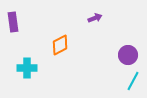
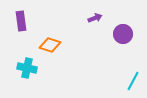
purple rectangle: moved 8 px right, 1 px up
orange diamond: moved 10 px left; rotated 45 degrees clockwise
purple circle: moved 5 px left, 21 px up
cyan cross: rotated 12 degrees clockwise
